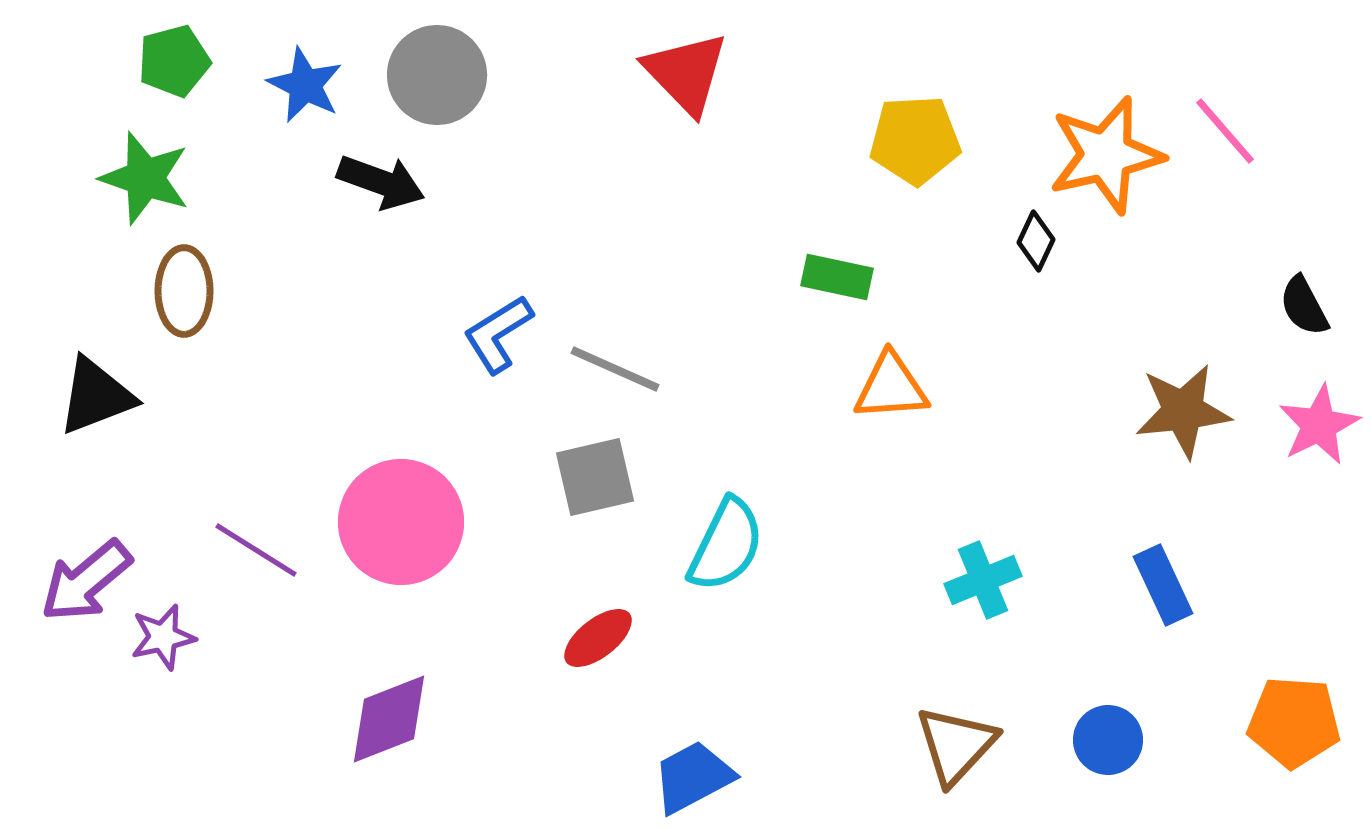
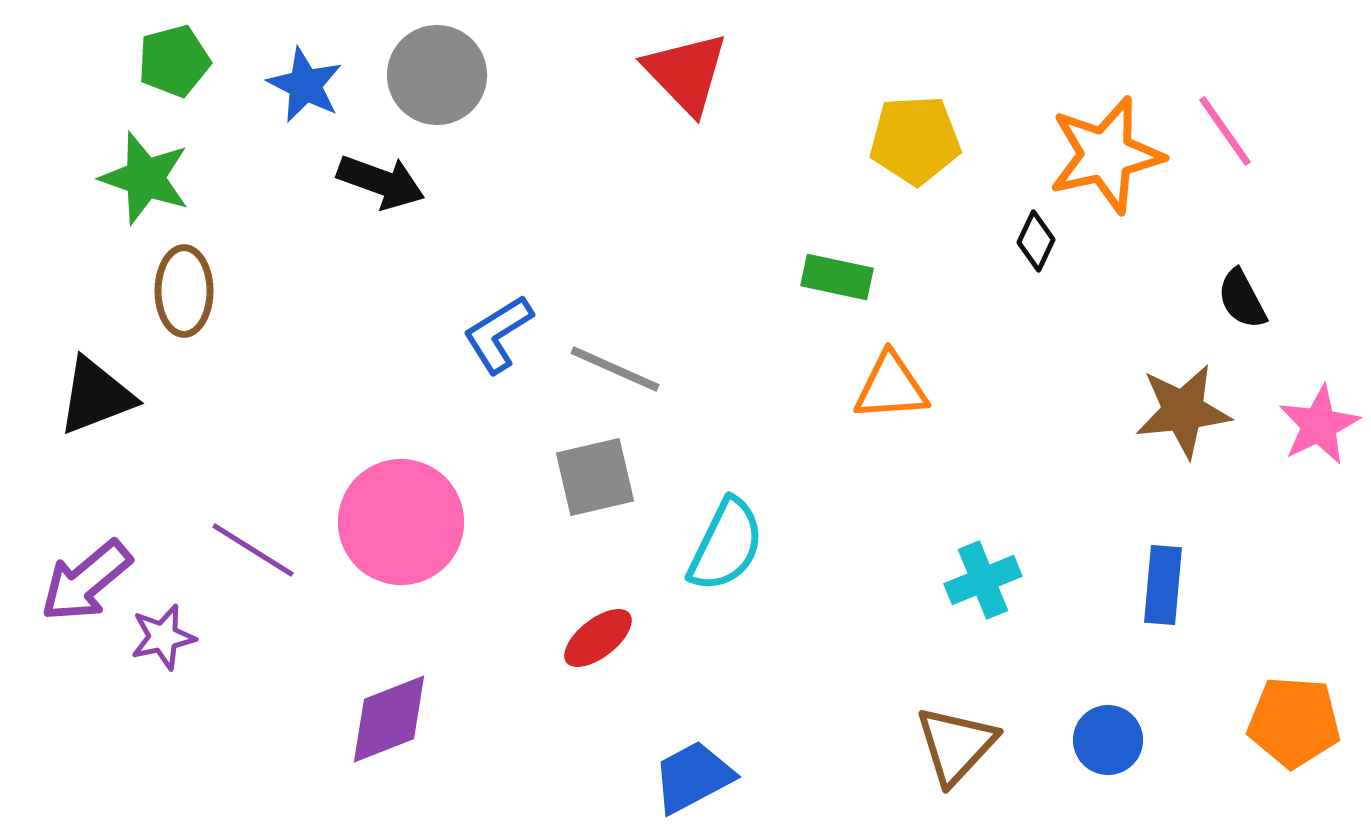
pink line: rotated 6 degrees clockwise
black semicircle: moved 62 px left, 7 px up
purple line: moved 3 px left
blue rectangle: rotated 30 degrees clockwise
